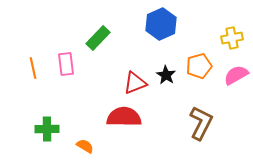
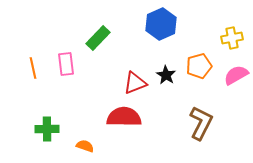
orange semicircle: rotated 12 degrees counterclockwise
